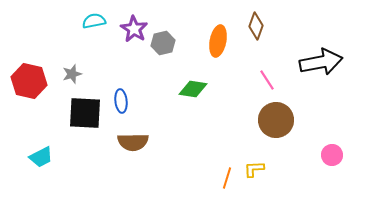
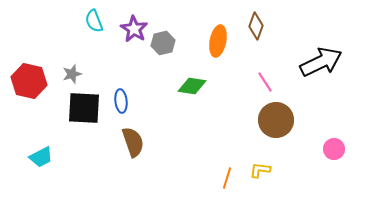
cyan semicircle: rotated 100 degrees counterclockwise
black arrow: rotated 15 degrees counterclockwise
pink line: moved 2 px left, 2 px down
green diamond: moved 1 px left, 3 px up
black square: moved 1 px left, 5 px up
brown semicircle: rotated 108 degrees counterclockwise
pink circle: moved 2 px right, 6 px up
yellow L-shape: moved 6 px right, 1 px down; rotated 10 degrees clockwise
